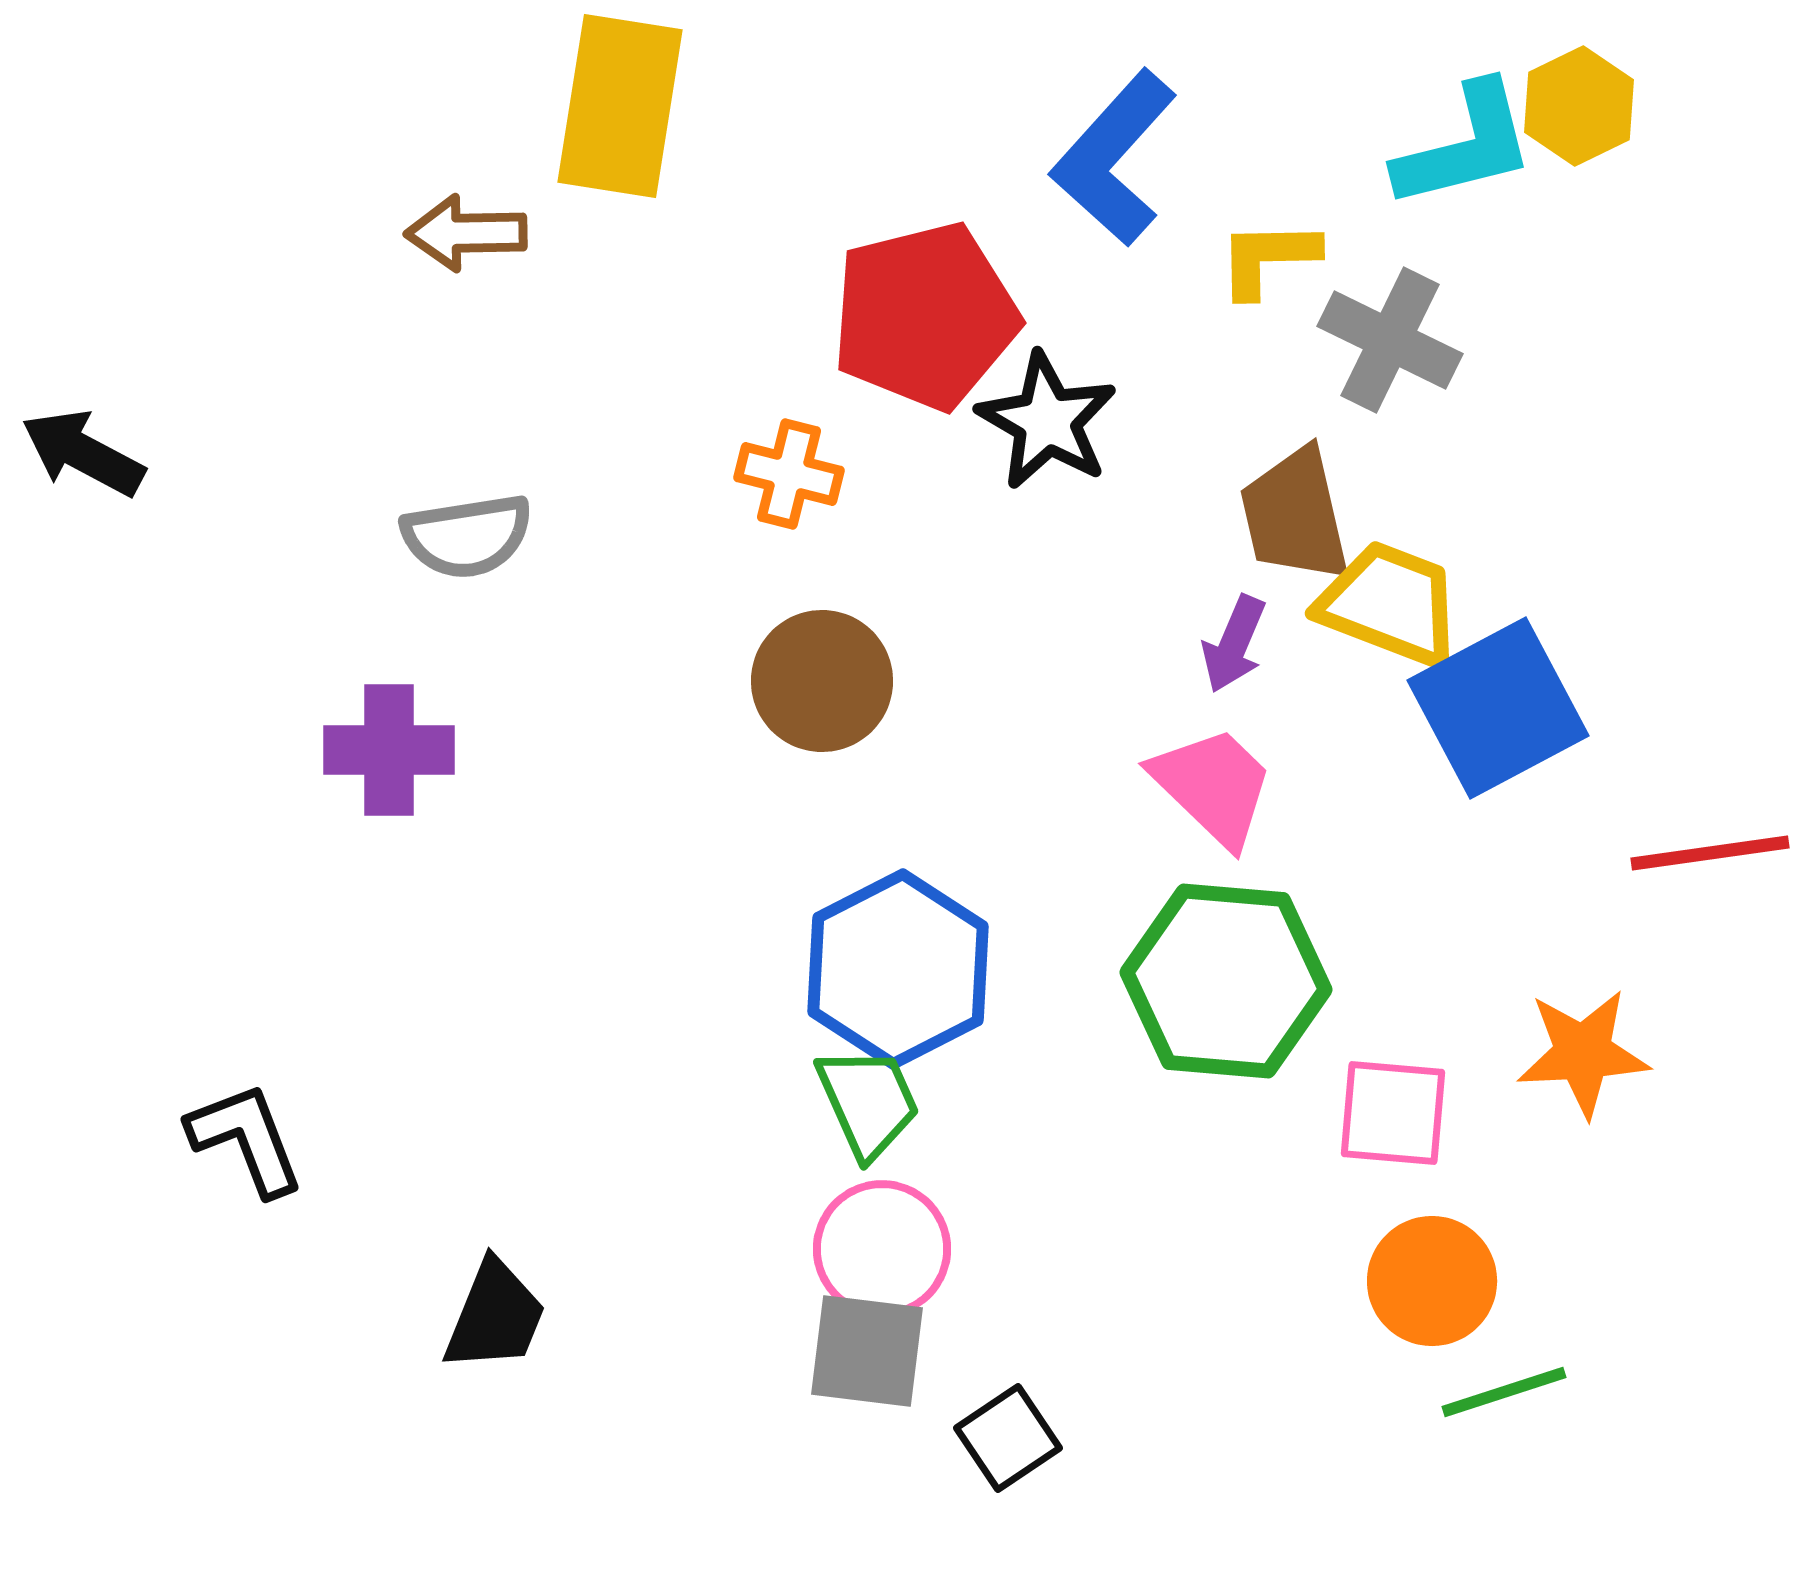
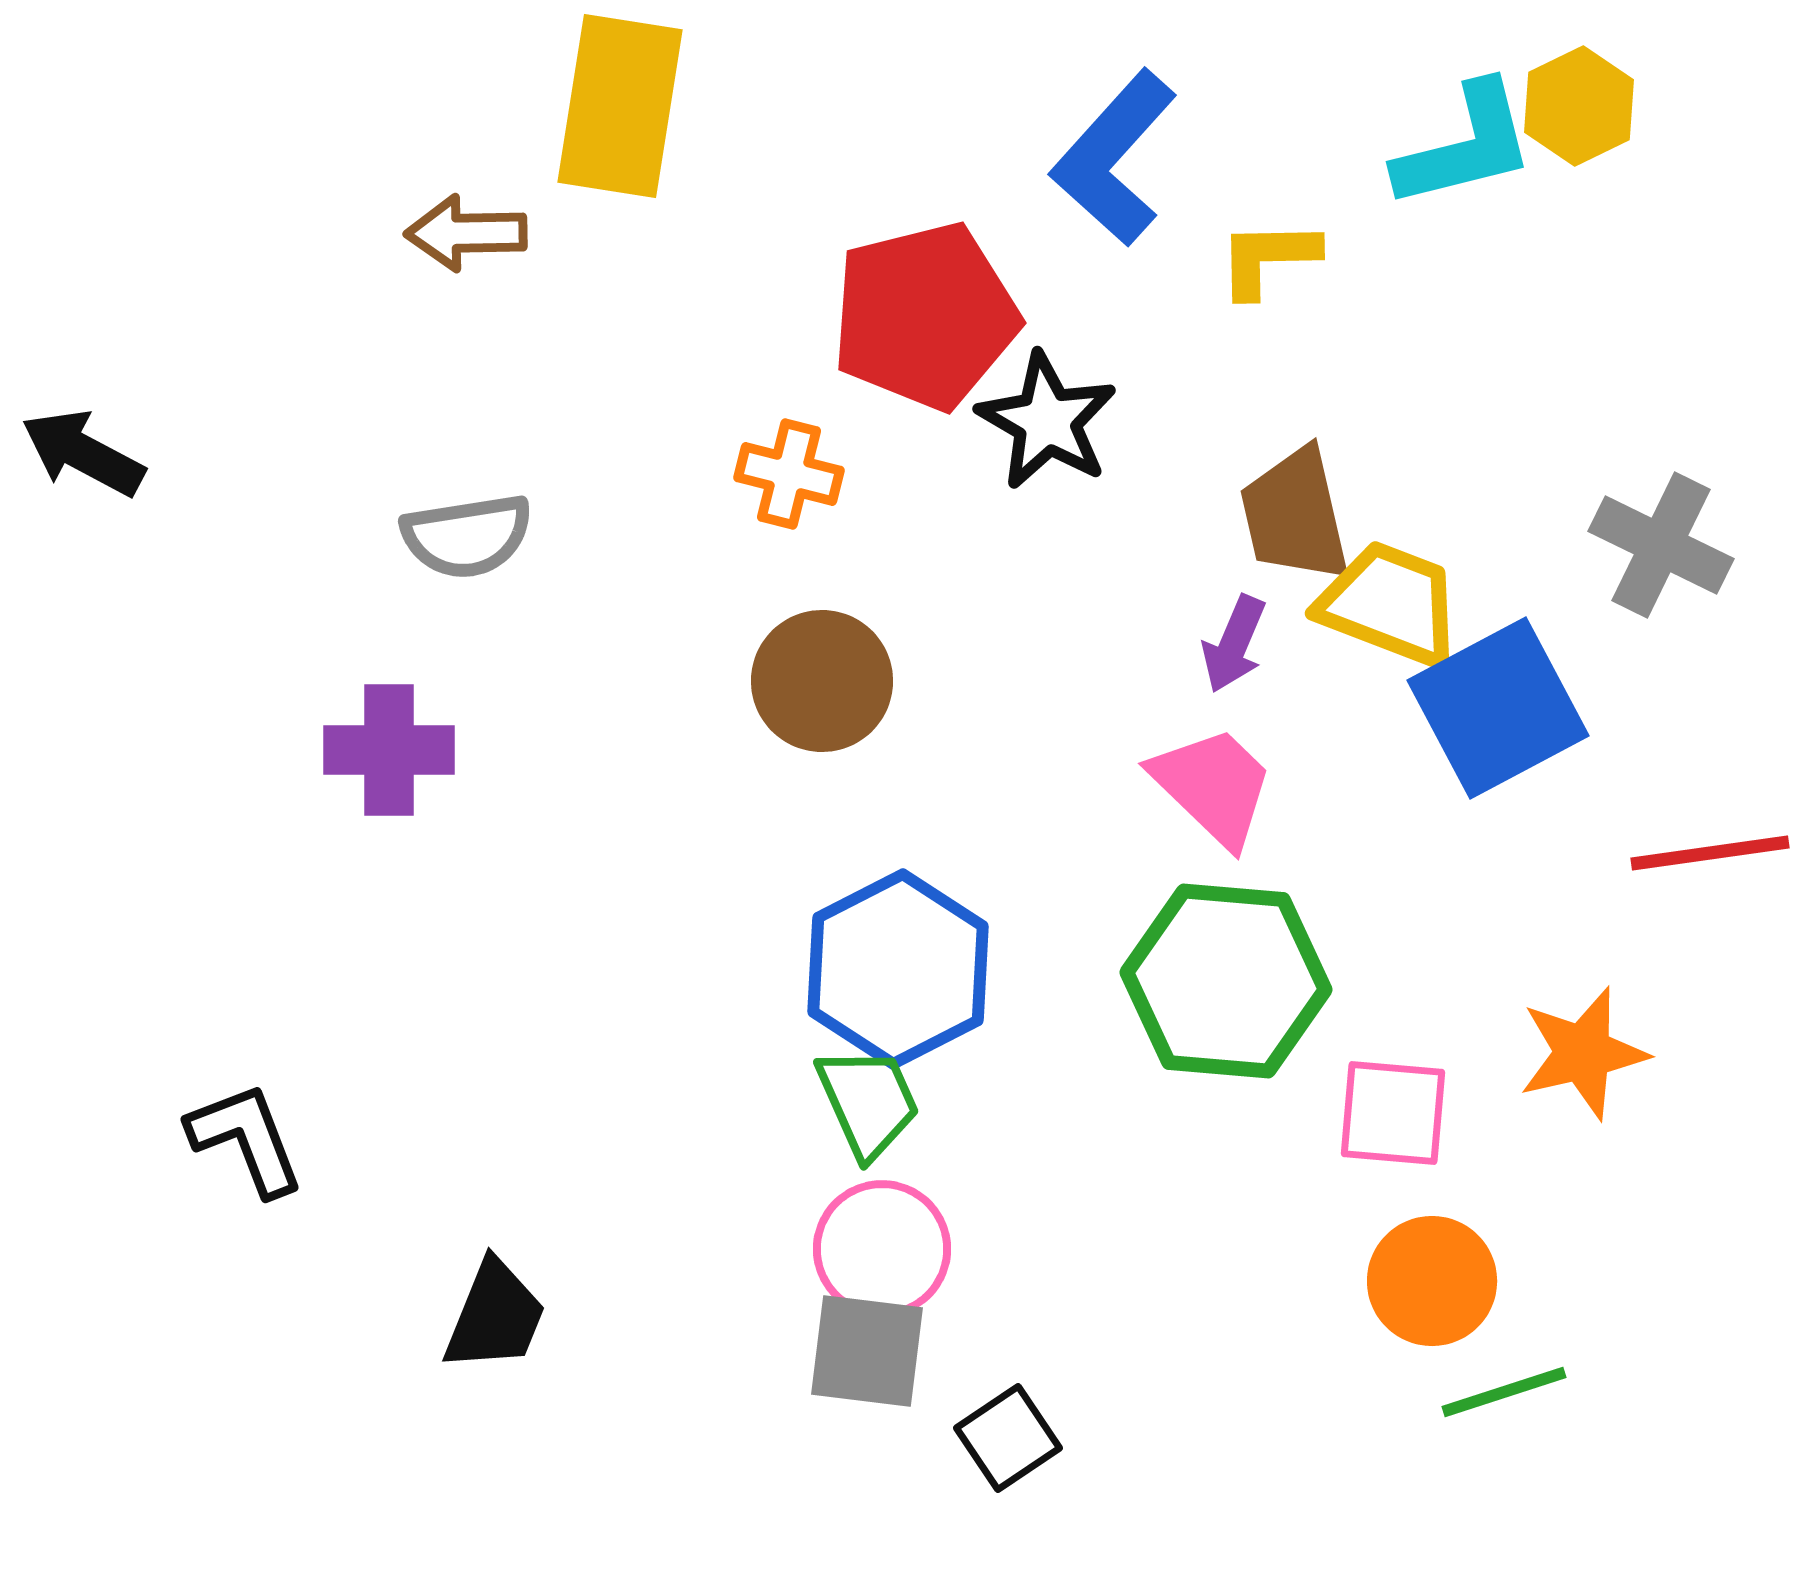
gray cross: moved 271 px right, 205 px down
orange star: rotated 10 degrees counterclockwise
